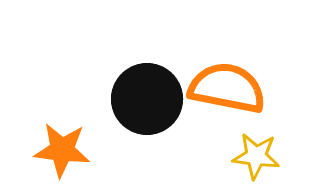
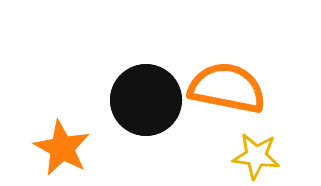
black circle: moved 1 px left, 1 px down
orange star: moved 2 px up; rotated 22 degrees clockwise
